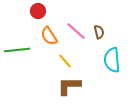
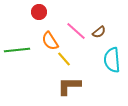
red circle: moved 1 px right, 1 px down
brown semicircle: rotated 64 degrees clockwise
orange semicircle: moved 1 px right, 5 px down
yellow line: moved 1 px left, 2 px up
